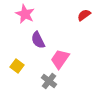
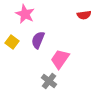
red semicircle: rotated 152 degrees counterclockwise
purple semicircle: rotated 48 degrees clockwise
yellow square: moved 5 px left, 24 px up
